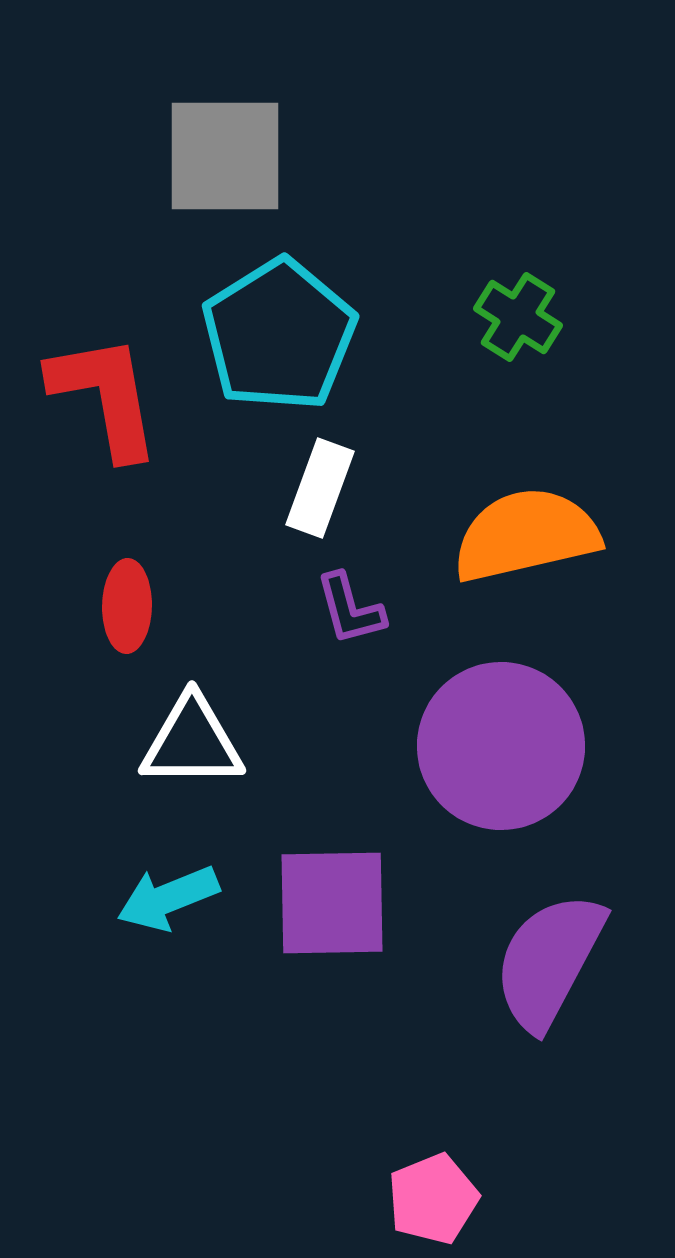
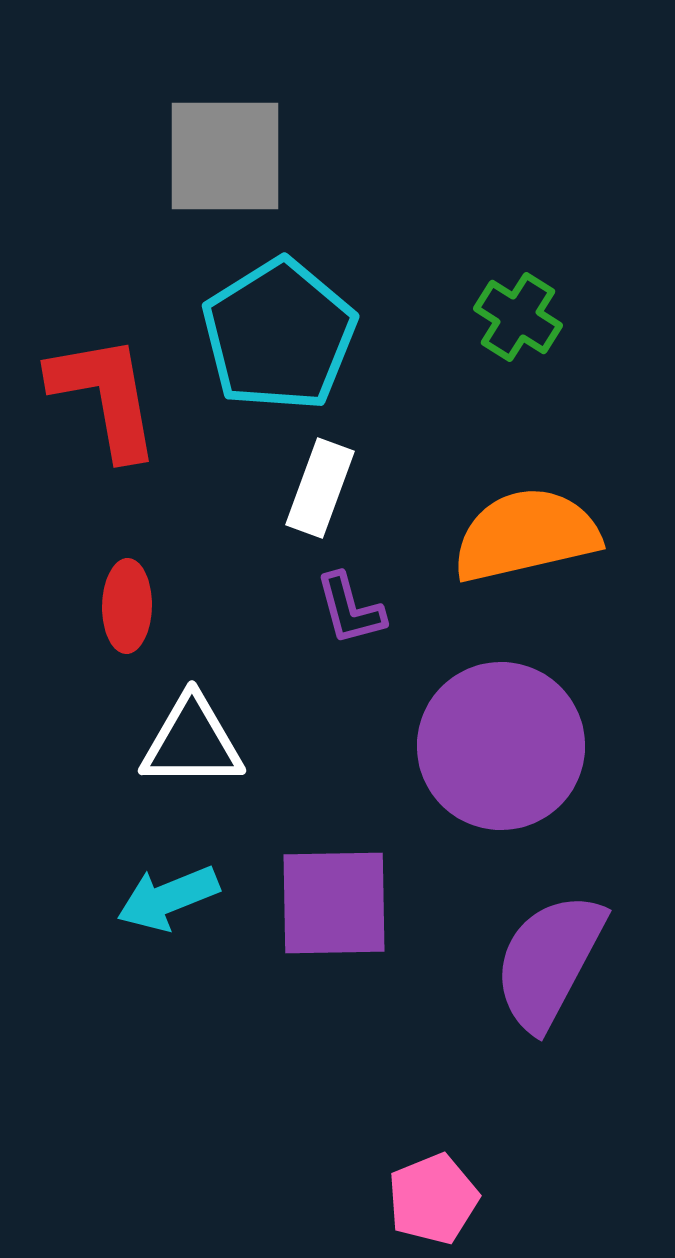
purple square: moved 2 px right
